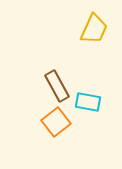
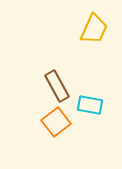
cyan rectangle: moved 2 px right, 3 px down
